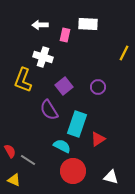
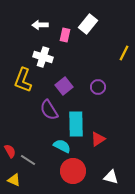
white rectangle: rotated 54 degrees counterclockwise
cyan rectangle: moved 1 px left; rotated 20 degrees counterclockwise
